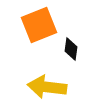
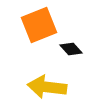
black diamond: rotated 50 degrees counterclockwise
